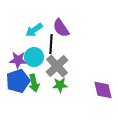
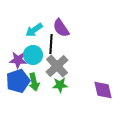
cyan circle: moved 1 px left, 2 px up
green arrow: moved 1 px up
